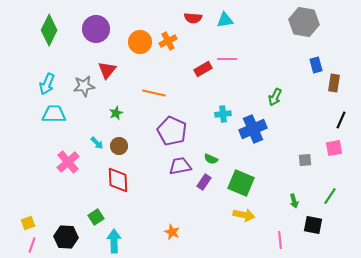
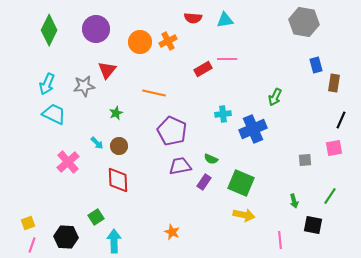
cyan trapezoid at (54, 114): rotated 25 degrees clockwise
